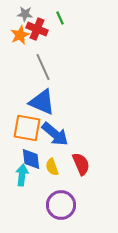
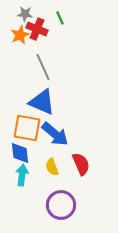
blue diamond: moved 11 px left, 6 px up
